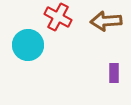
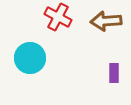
cyan circle: moved 2 px right, 13 px down
